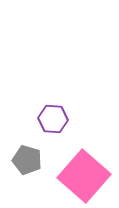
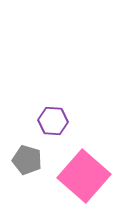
purple hexagon: moved 2 px down
